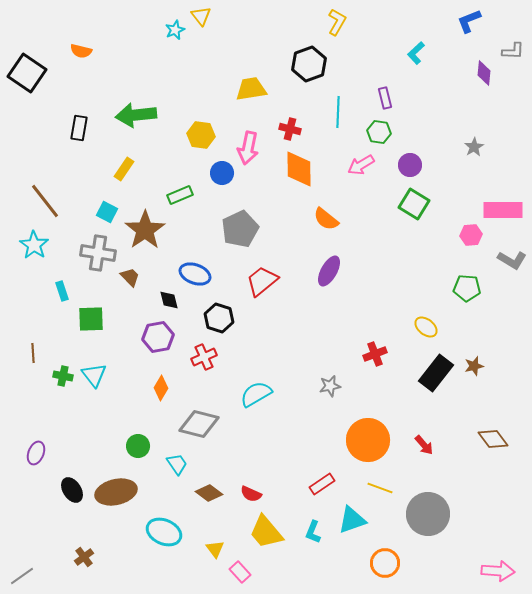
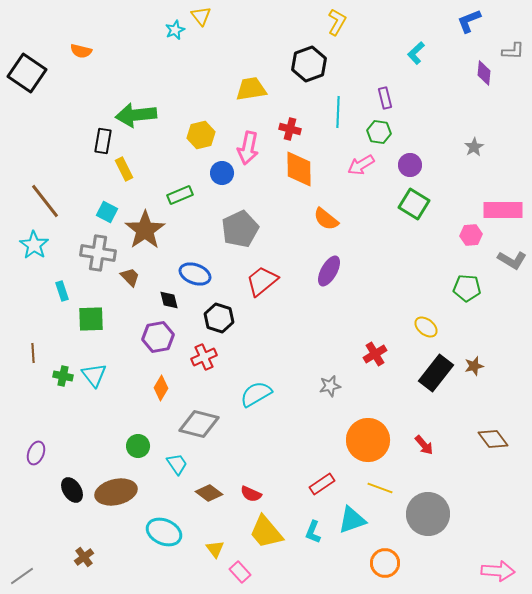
black rectangle at (79, 128): moved 24 px right, 13 px down
yellow hexagon at (201, 135): rotated 20 degrees counterclockwise
yellow rectangle at (124, 169): rotated 60 degrees counterclockwise
red cross at (375, 354): rotated 10 degrees counterclockwise
